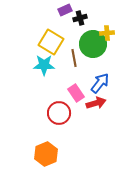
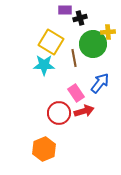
purple rectangle: rotated 24 degrees clockwise
yellow cross: moved 1 px right, 1 px up
red arrow: moved 12 px left, 8 px down
orange hexagon: moved 2 px left, 5 px up
